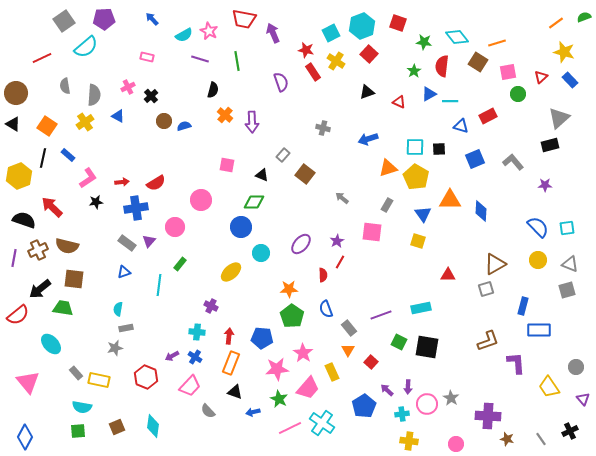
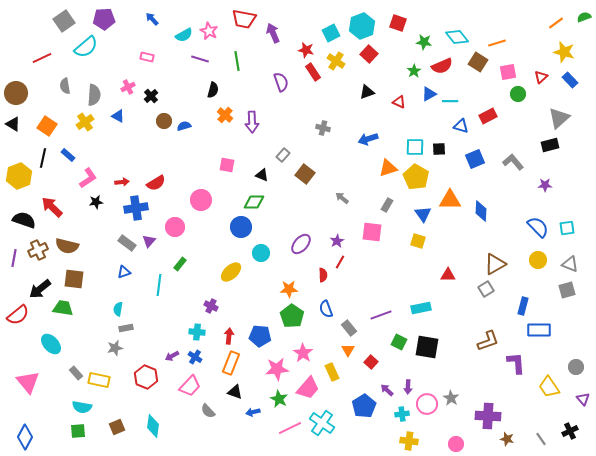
red semicircle at (442, 66): rotated 120 degrees counterclockwise
gray square at (486, 289): rotated 14 degrees counterclockwise
blue pentagon at (262, 338): moved 2 px left, 2 px up
